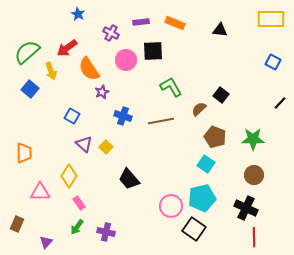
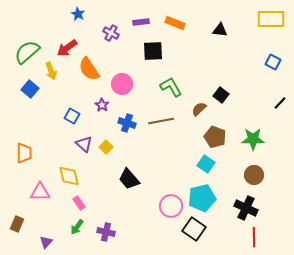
pink circle at (126, 60): moved 4 px left, 24 px down
purple star at (102, 92): moved 13 px down; rotated 16 degrees counterclockwise
blue cross at (123, 116): moved 4 px right, 7 px down
yellow diamond at (69, 176): rotated 45 degrees counterclockwise
